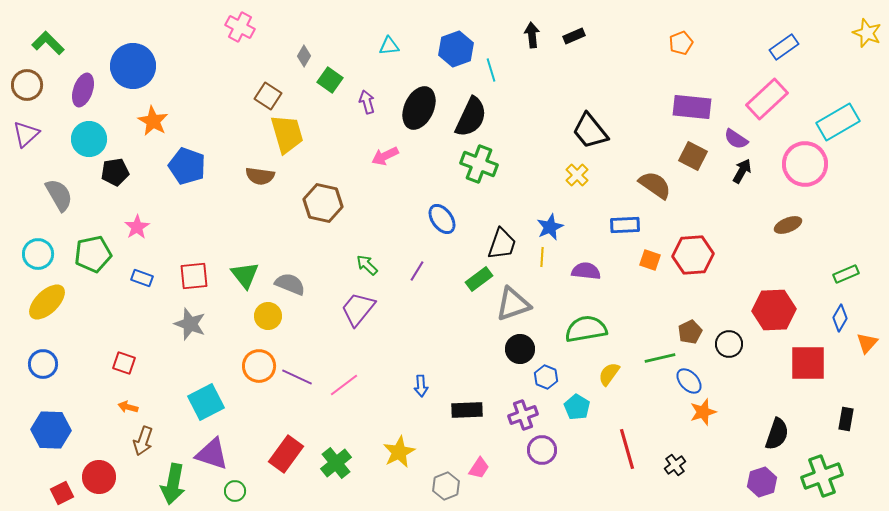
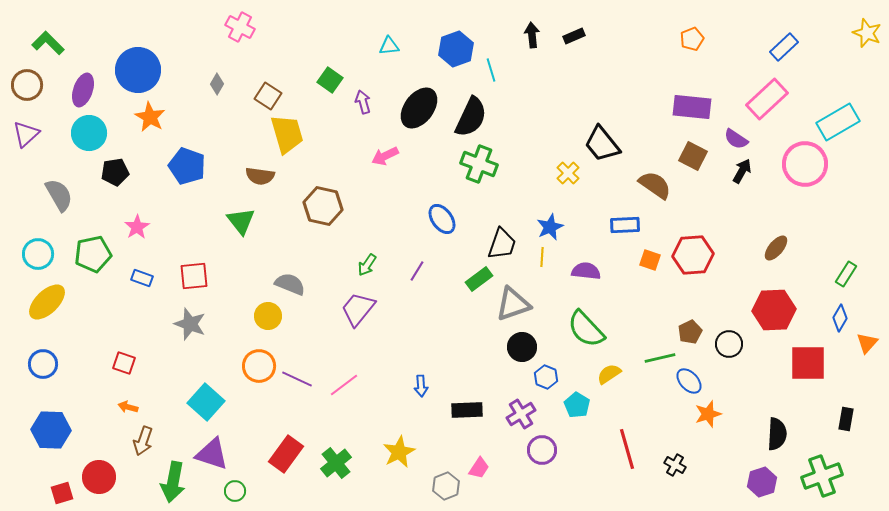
orange pentagon at (681, 43): moved 11 px right, 4 px up
blue rectangle at (784, 47): rotated 8 degrees counterclockwise
gray diamond at (304, 56): moved 87 px left, 28 px down
blue circle at (133, 66): moved 5 px right, 4 px down
purple arrow at (367, 102): moved 4 px left
black ellipse at (419, 108): rotated 12 degrees clockwise
orange star at (153, 121): moved 3 px left, 4 px up
black trapezoid at (590, 131): moved 12 px right, 13 px down
cyan circle at (89, 139): moved 6 px up
yellow cross at (577, 175): moved 9 px left, 2 px up
brown hexagon at (323, 203): moved 3 px down
brown ellipse at (788, 225): moved 12 px left, 23 px down; rotated 28 degrees counterclockwise
green arrow at (367, 265): rotated 100 degrees counterclockwise
green rectangle at (846, 274): rotated 35 degrees counterclockwise
green triangle at (245, 275): moved 4 px left, 54 px up
green semicircle at (586, 329): rotated 123 degrees counterclockwise
black circle at (520, 349): moved 2 px right, 2 px up
yellow semicircle at (609, 374): rotated 20 degrees clockwise
purple line at (297, 377): moved 2 px down
cyan square at (206, 402): rotated 21 degrees counterclockwise
cyan pentagon at (577, 407): moved 2 px up
orange star at (703, 412): moved 5 px right, 2 px down
purple cross at (523, 415): moved 2 px left, 1 px up; rotated 12 degrees counterclockwise
black semicircle at (777, 434): rotated 16 degrees counterclockwise
black cross at (675, 465): rotated 25 degrees counterclockwise
green arrow at (173, 484): moved 2 px up
red square at (62, 493): rotated 10 degrees clockwise
